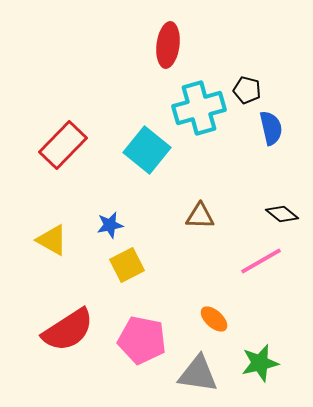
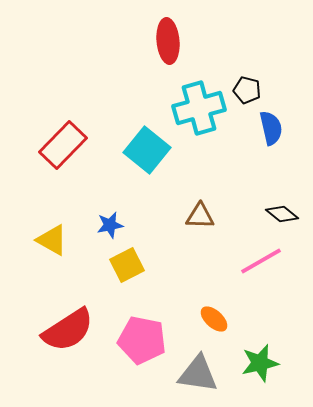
red ellipse: moved 4 px up; rotated 12 degrees counterclockwise
